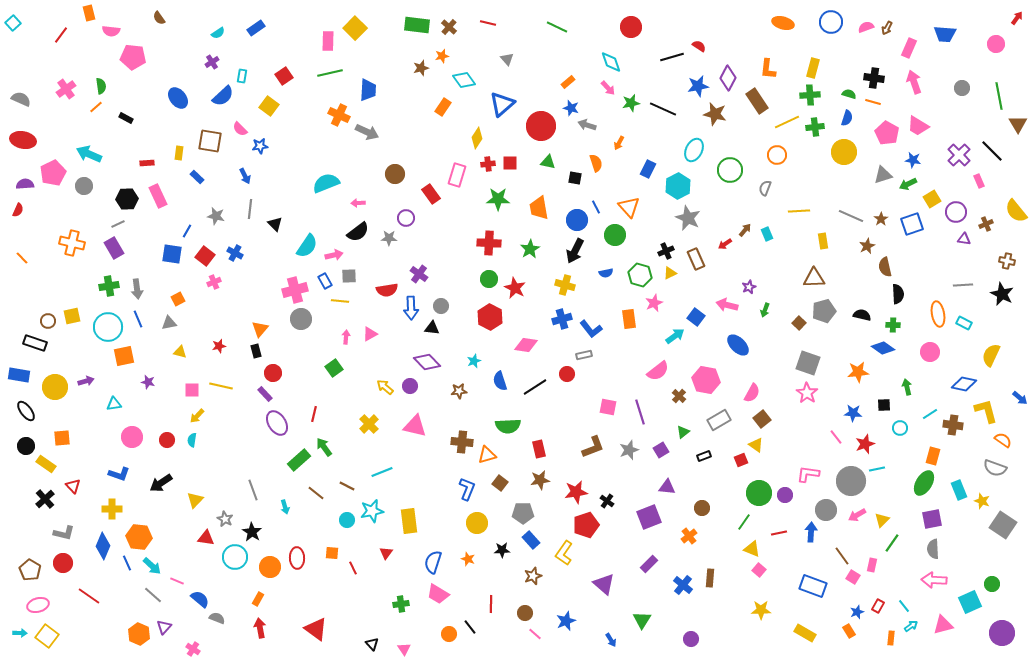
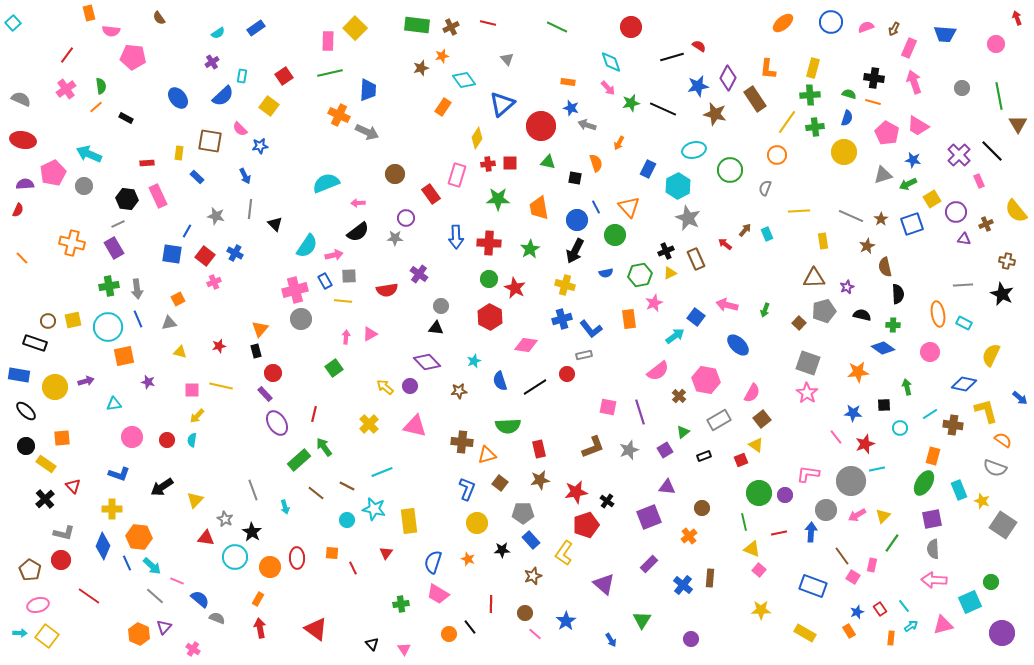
red arrow at (1017, 18): rotated 56 degrees counterclockwise
orange ellipse at (783, 23): rotated 55 degrees counterclockwise
brown cross at (449, 27): moved 2 px right; rotated 21 degrees clockwise
brown arrow at (887, 28): moved 7 px right, 1 px down
red line at (61, 35): moved 6 px right, 20 px down
orange rectangle at (568, 82): rotated 48 degrees clockwise
brown rectangle at (757, 101): moved 2 px left, 2 px up
yellow line at (787, 122): rotated 30 degrees counterclockwise
cyan ellipse at (694, 150): rotated 50 degrees clockwise
black hexagon at (127, 199): rotated 10 degrees clockwise
gray star at (389, 238): moved 6 px right
red arrow at (725, 244): rotated 72 degrees clockwise
green hexagon at (640, 275): rotated 25 degrees counterclockwise
purple star at (749, 287): moved 98 px right
yellow line at (340, 301): moved 3 px right
blue arrow at (411, 308): moved 45 px right, 71 px up
yellow square at (72, 316): moved 1 px right, 4 px down
black triangle at (432, 328): moved 4 px right
black ellipse at (26, 411): rotated 10 degrees counterclockwise
purple square at (661, 450): moved 4 px right
black arrow at (161, 483): moved 1 px right, 4 px down
cyan star at (372, 511): moved 2 px right, 2 px up; rotated 25 degrees clockwise
yellow triangle at (882, 520): moved 1 px right, 4 px up
green line at (744, 522): rotated 48 degrees counterclockwise
red circle at (63, 563): moved 2 px left, 3 px up
green circle at (992, 584): moved 1 px left, 2 px up
gray line at (153, 595): moved 2 px right, 1 px down
red rectangle at (878, 606): moved 2 px right, 3 px down; rotated 64 degrees counterclockwise
blue star at (566, 621): rotated 12 degrees counterclockwise
